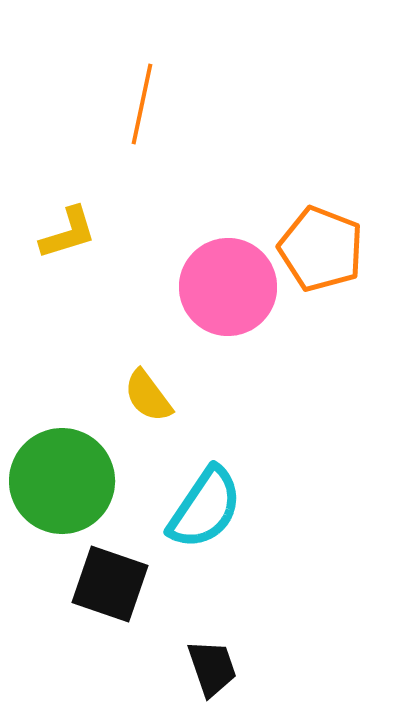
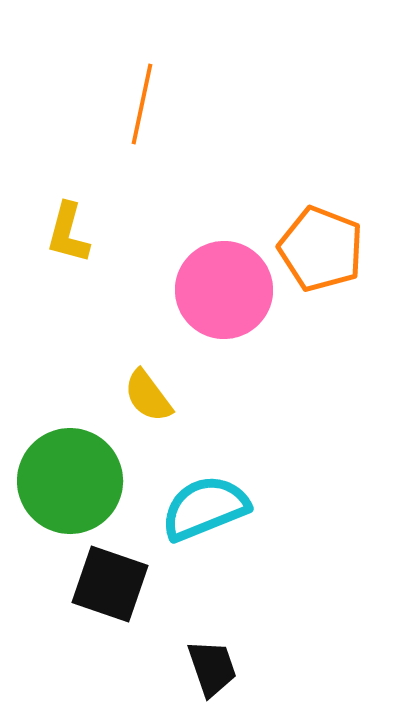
yellow L-shape: rotated 122 degrees clockwise
pink circle: moved 4 px left, 3 px down
green circle: moved 8 px right
cyan semicircle: rotated 146 degrees counterclockwise
